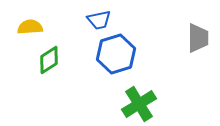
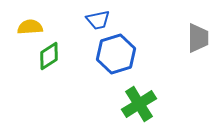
blue trapezoid: moved 1 px left
green diamond: moved 4 px up
